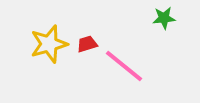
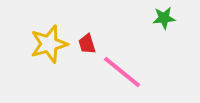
red trapezoid: rotated 90 degrees counterclockwise
pink line: moved 2 px left, 6 px down
